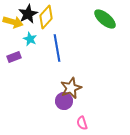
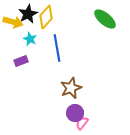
purple rectangle: moved 7 px right, 4 px down
purple circle: moved 11 px right, 12 px down
pink semicircle: rotated 56 degrees clockwise
